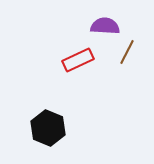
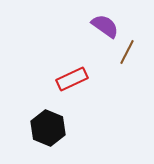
purple semicircle: rotated 32 degrees clockwise
red rectangle: moved 6 px left, 19 px down
